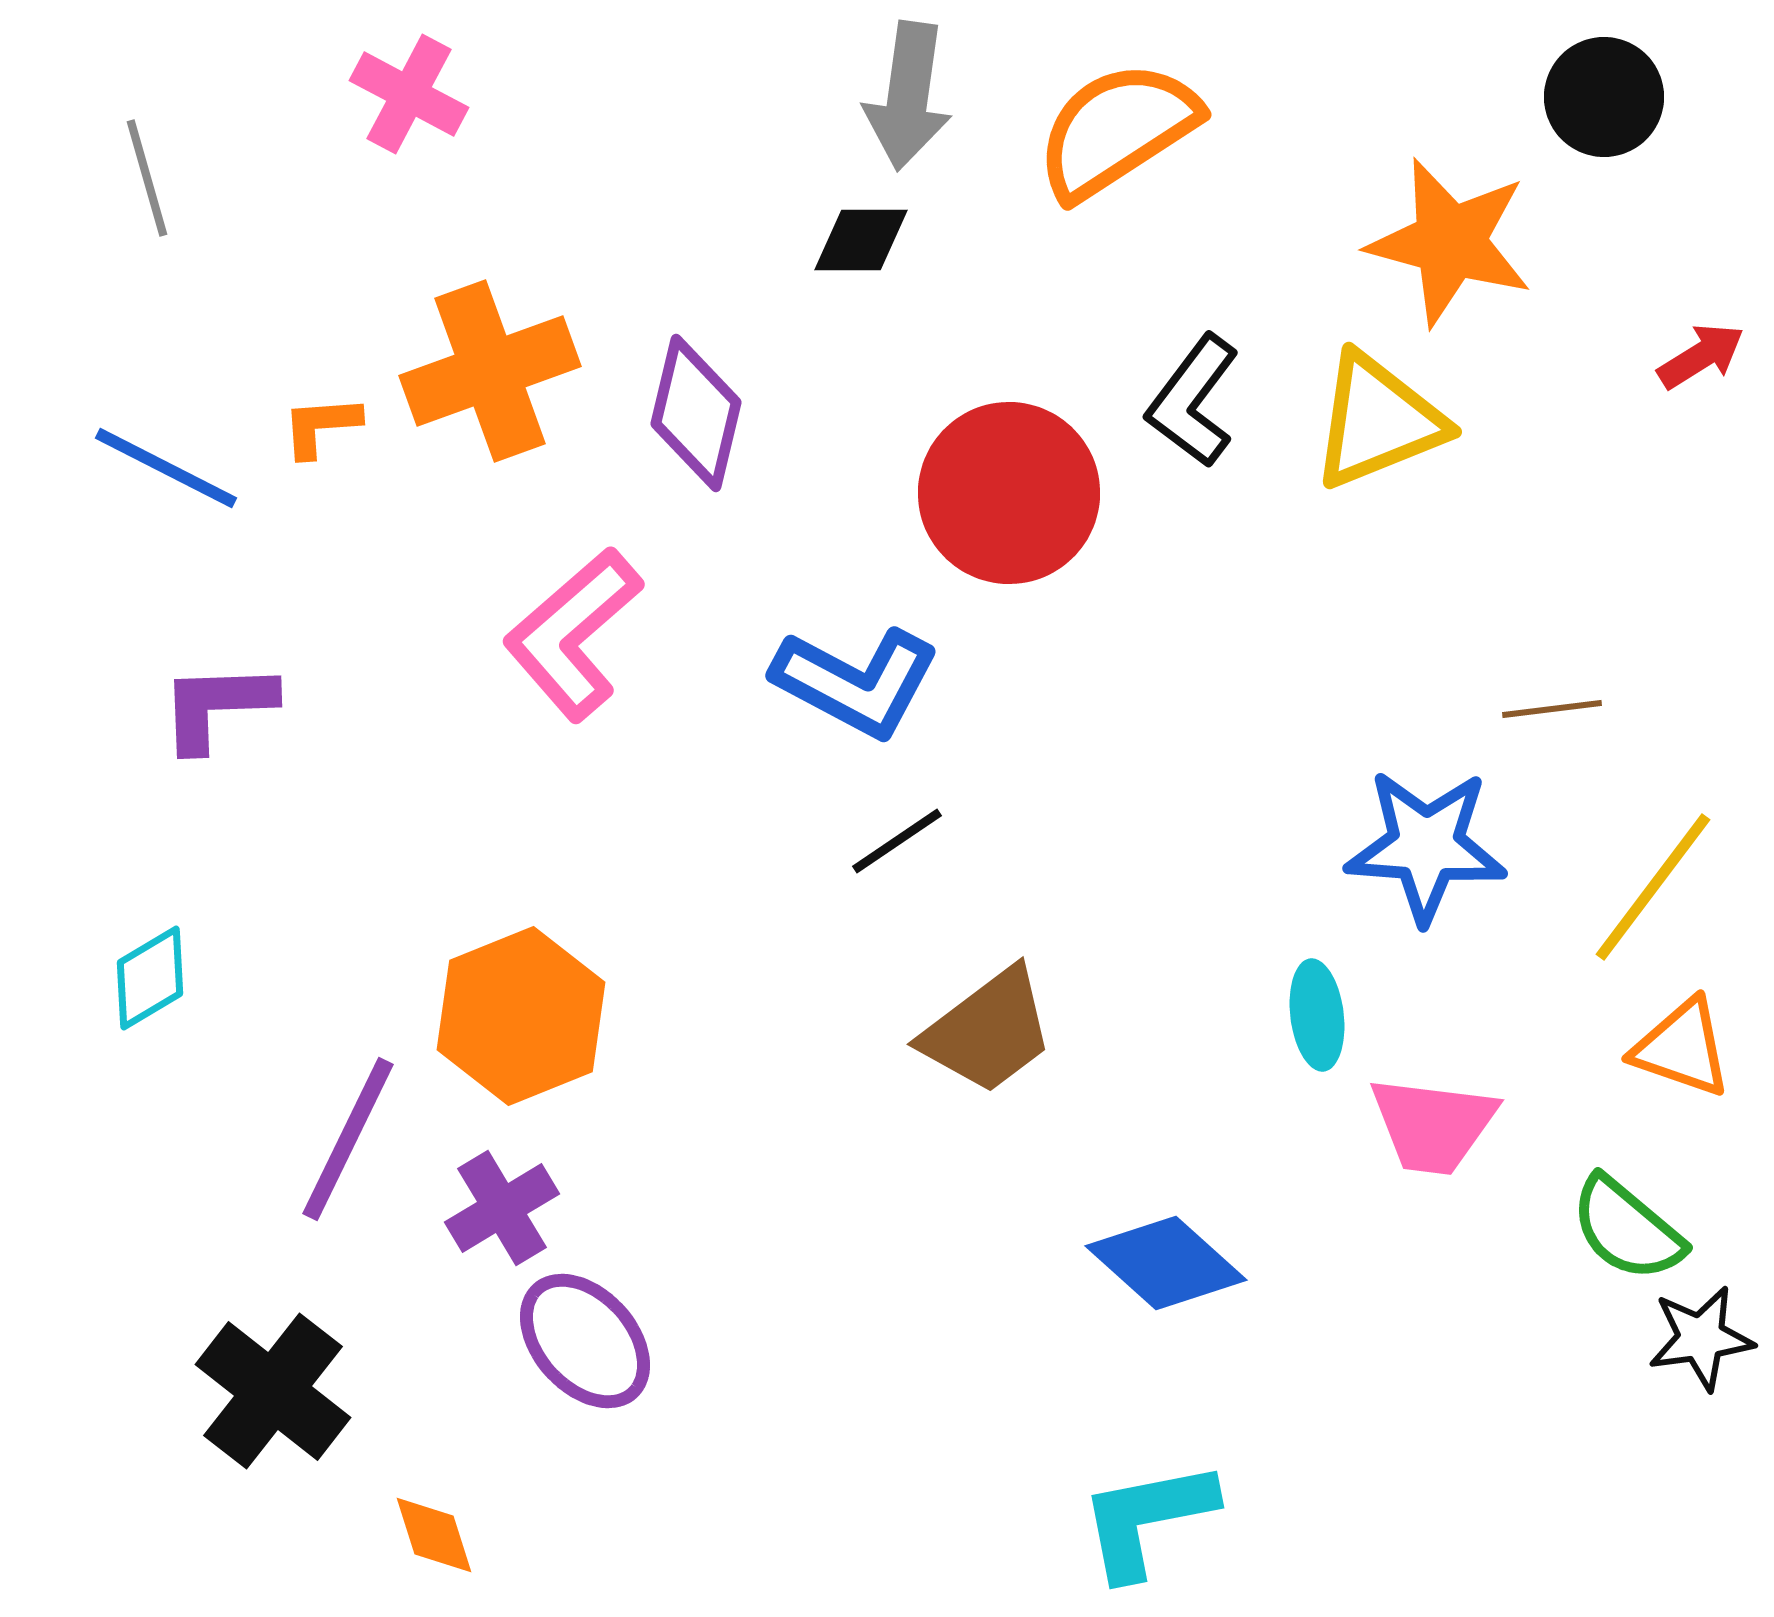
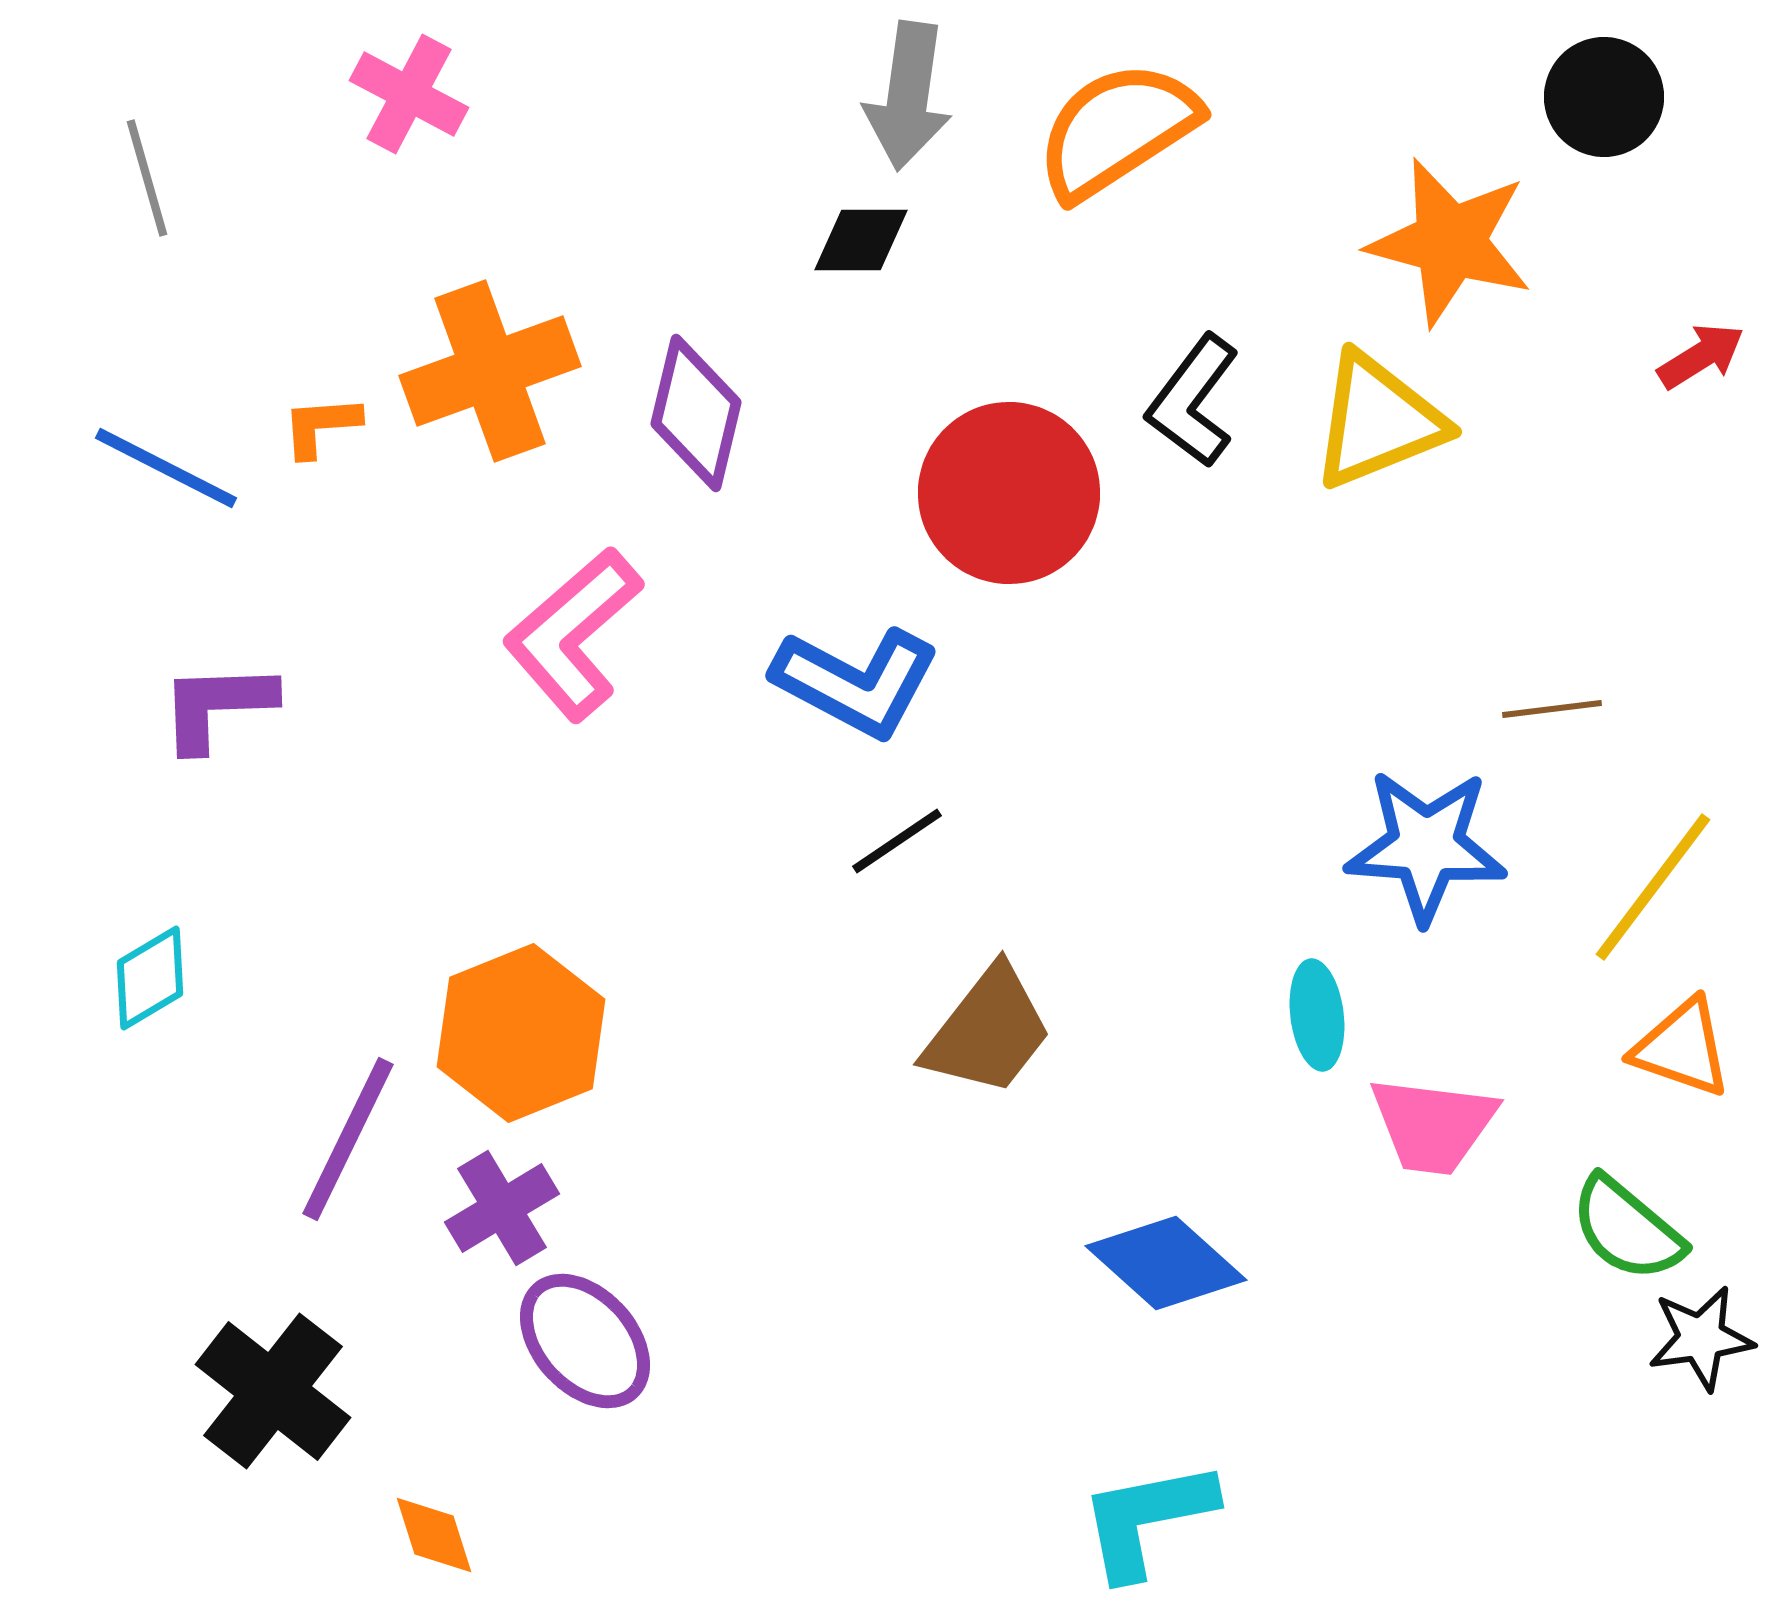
orange hexagon: moved 17 px down
brown trapezoid: rotated 15 degrees counterclockwise
